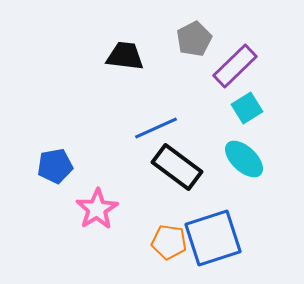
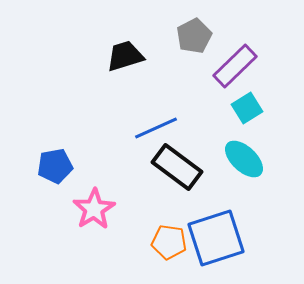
gray pentagon: moved 3 px up
black trapezoid: rotated 24 degrees counterclockwise
pink star: moved 3 px left
blue square: moved 3 px right
